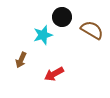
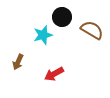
brown arrow: moved 3 px left, 2 px down
